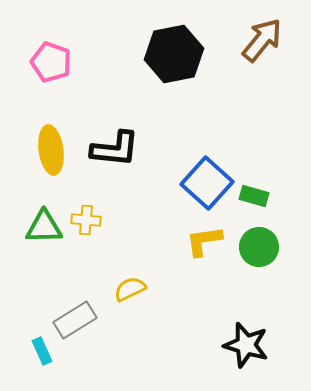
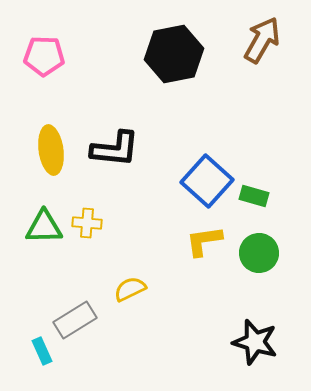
brown arrow: rotated 9 degrees counterclockwise
pink pentagon: moved 7 px left, 6 px up; rotated 18 degrees counterclockwise
blue square: moved 2 px up
yellow cross: moved 1 px right, 3 px down
green circle: moved 6 px down
black star: moved 9 px right, 3 px up
